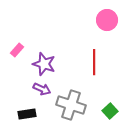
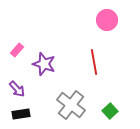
red line: rotated 10 degrees counterclockwise
purple arrow: moved 25 px left; rotated 24 degrees clockwise
gray cross: rotated 20 degrees clockwise
black rectangle: moved 6 px left
